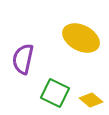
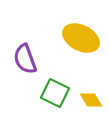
purple semicircle: moved 2 px right; rotated 32 degrees counterclockwise
yellow diamond: rotated 20 degrees clockwise
